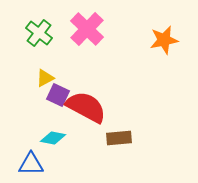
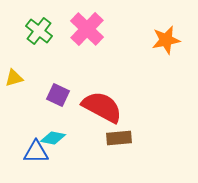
green cross: moved 2 px up
orange star: moved 2 px right
yellow triangle: moved 31 px left; rotated 12 degrees clockwise
red semicircle: moved 16 px right
blue triangle: moved 5 px right, 12 px up
